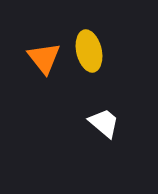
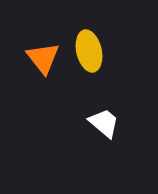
orange triangle: moved 1 px left
